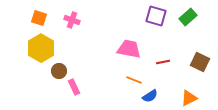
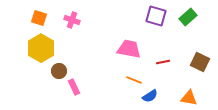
orange triangle: rotated 36 degrees clockwise
